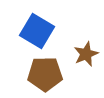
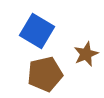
brown pentagon: rotated 12 degrees counterclockwise
